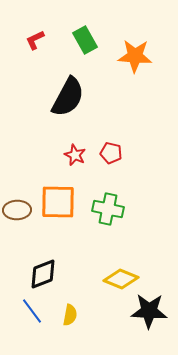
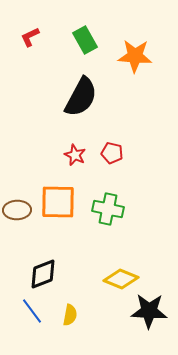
red L-shape: moved 5 px left, 3 px up
black semicircle: moved 13 px right
red pentagon: moved 1 px right
